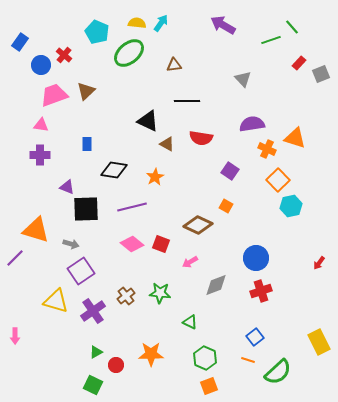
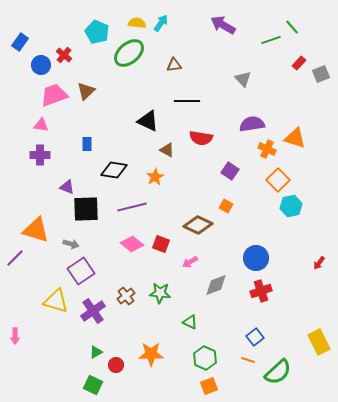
brown triangle at (167, 144): moved 6 px down
